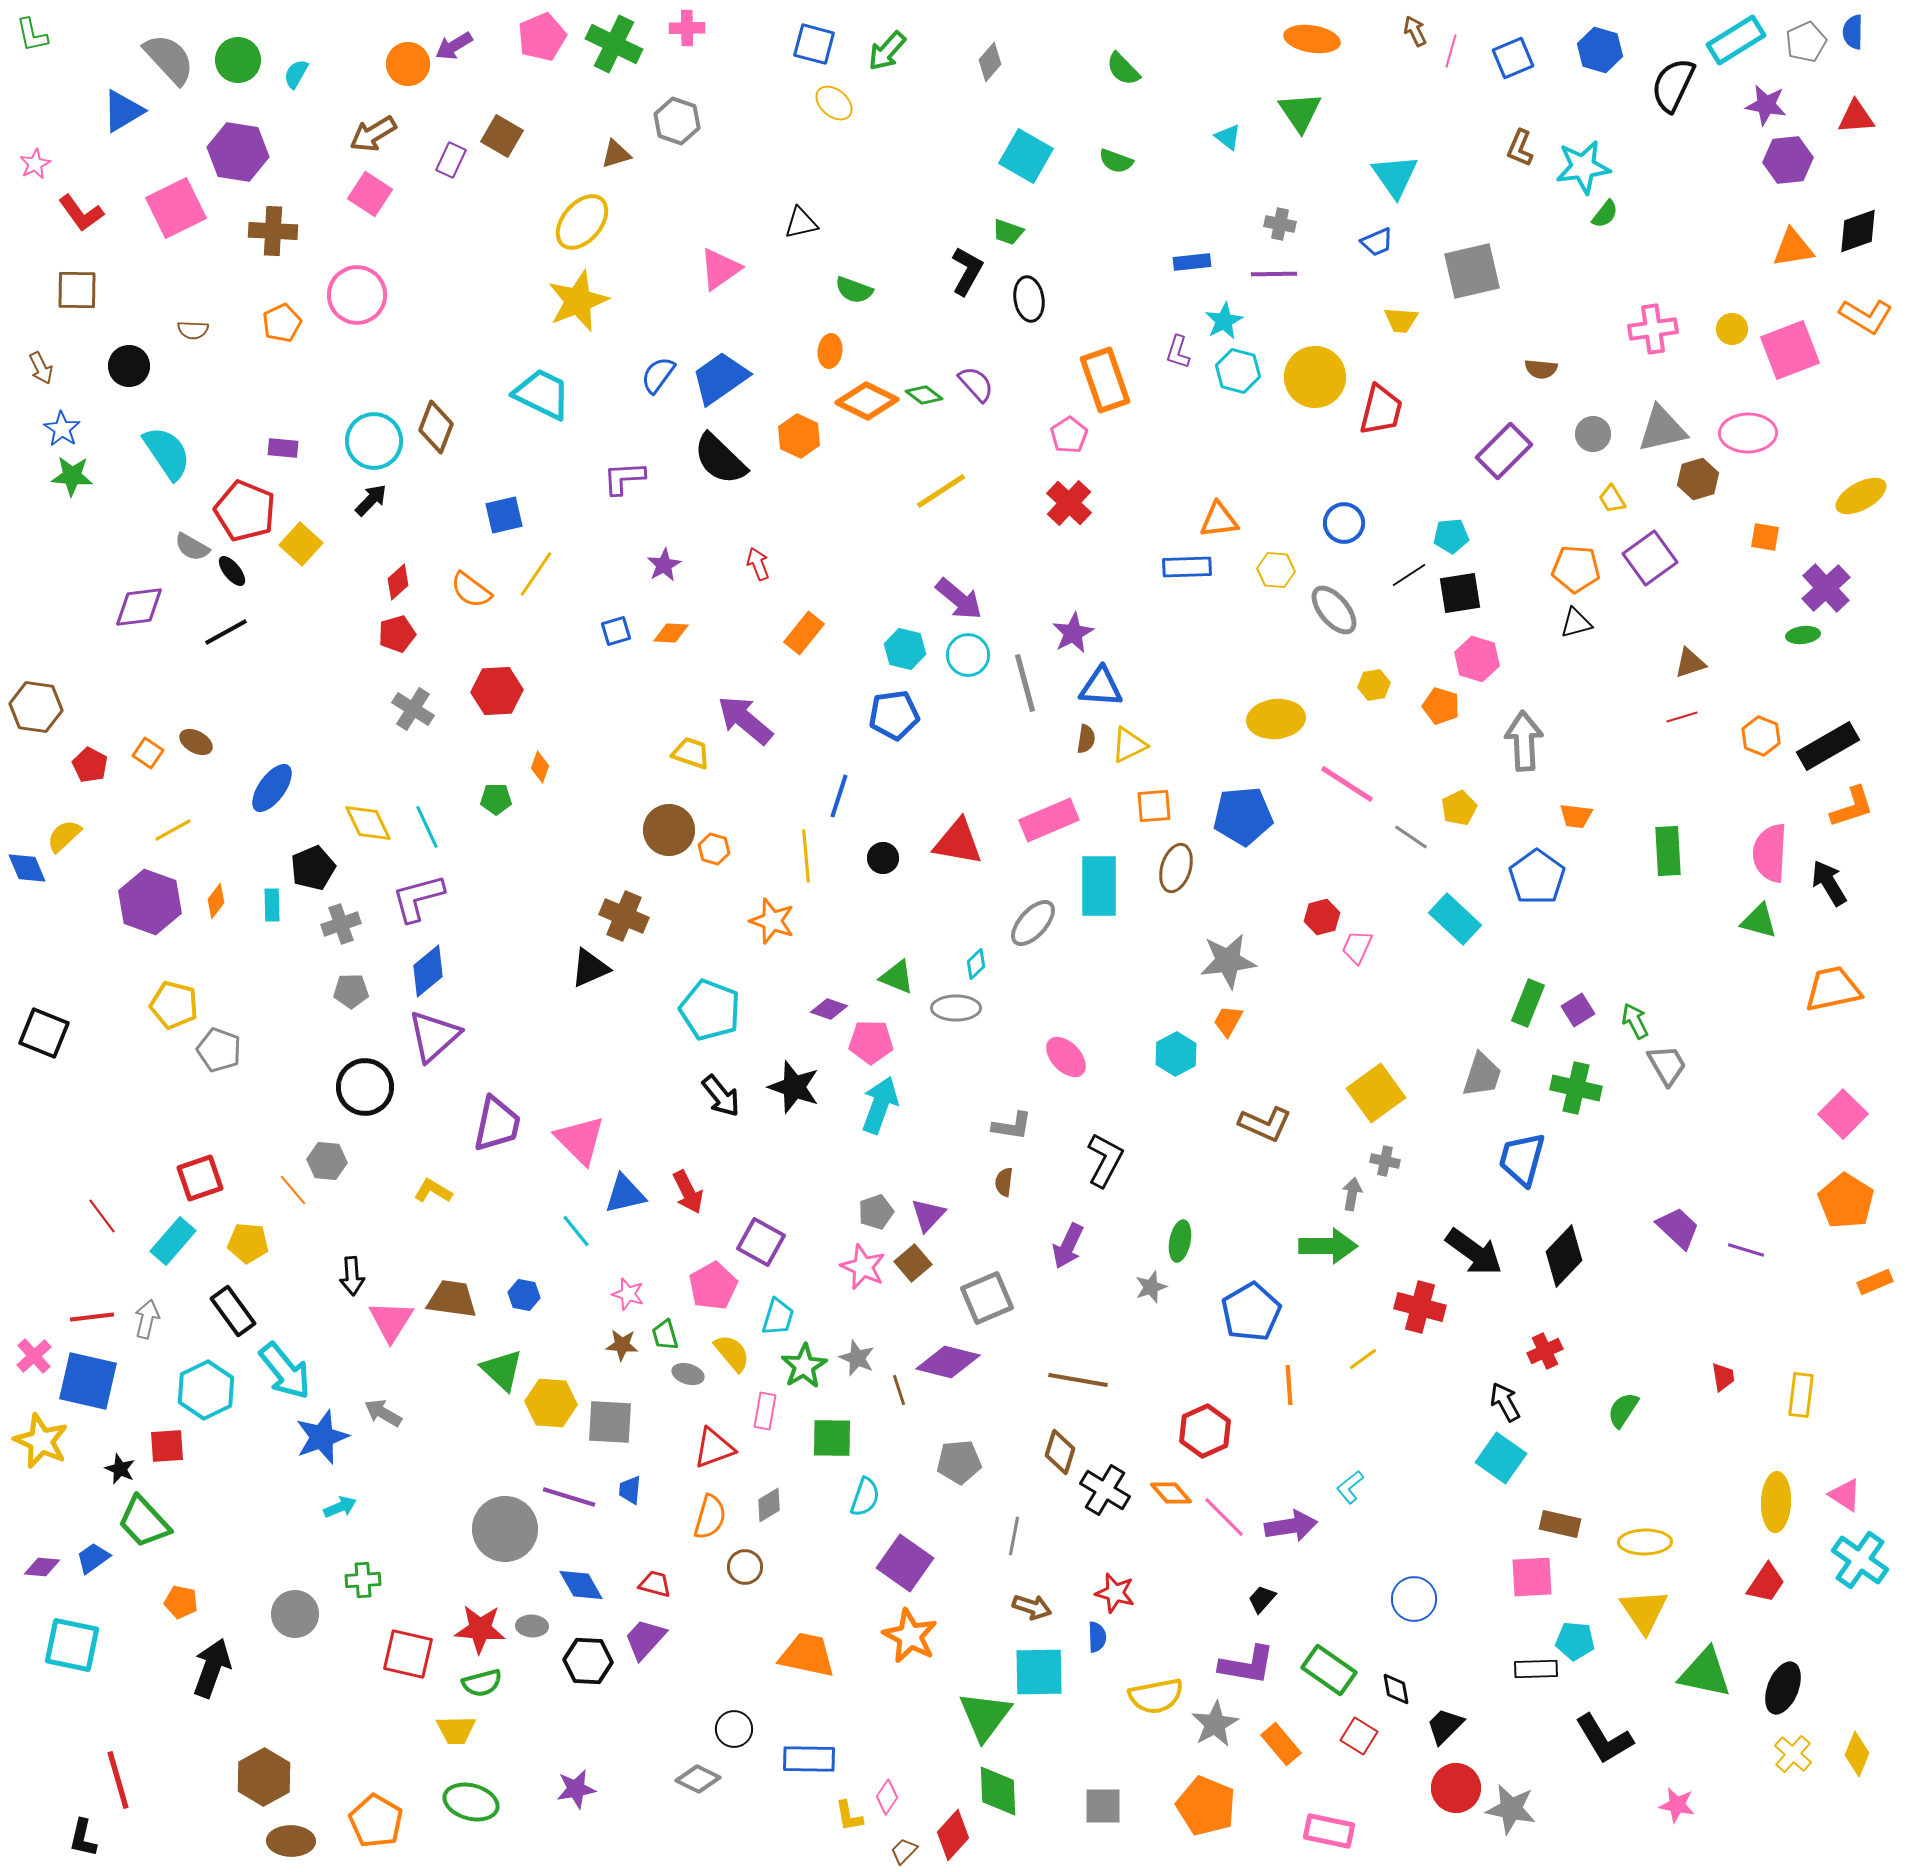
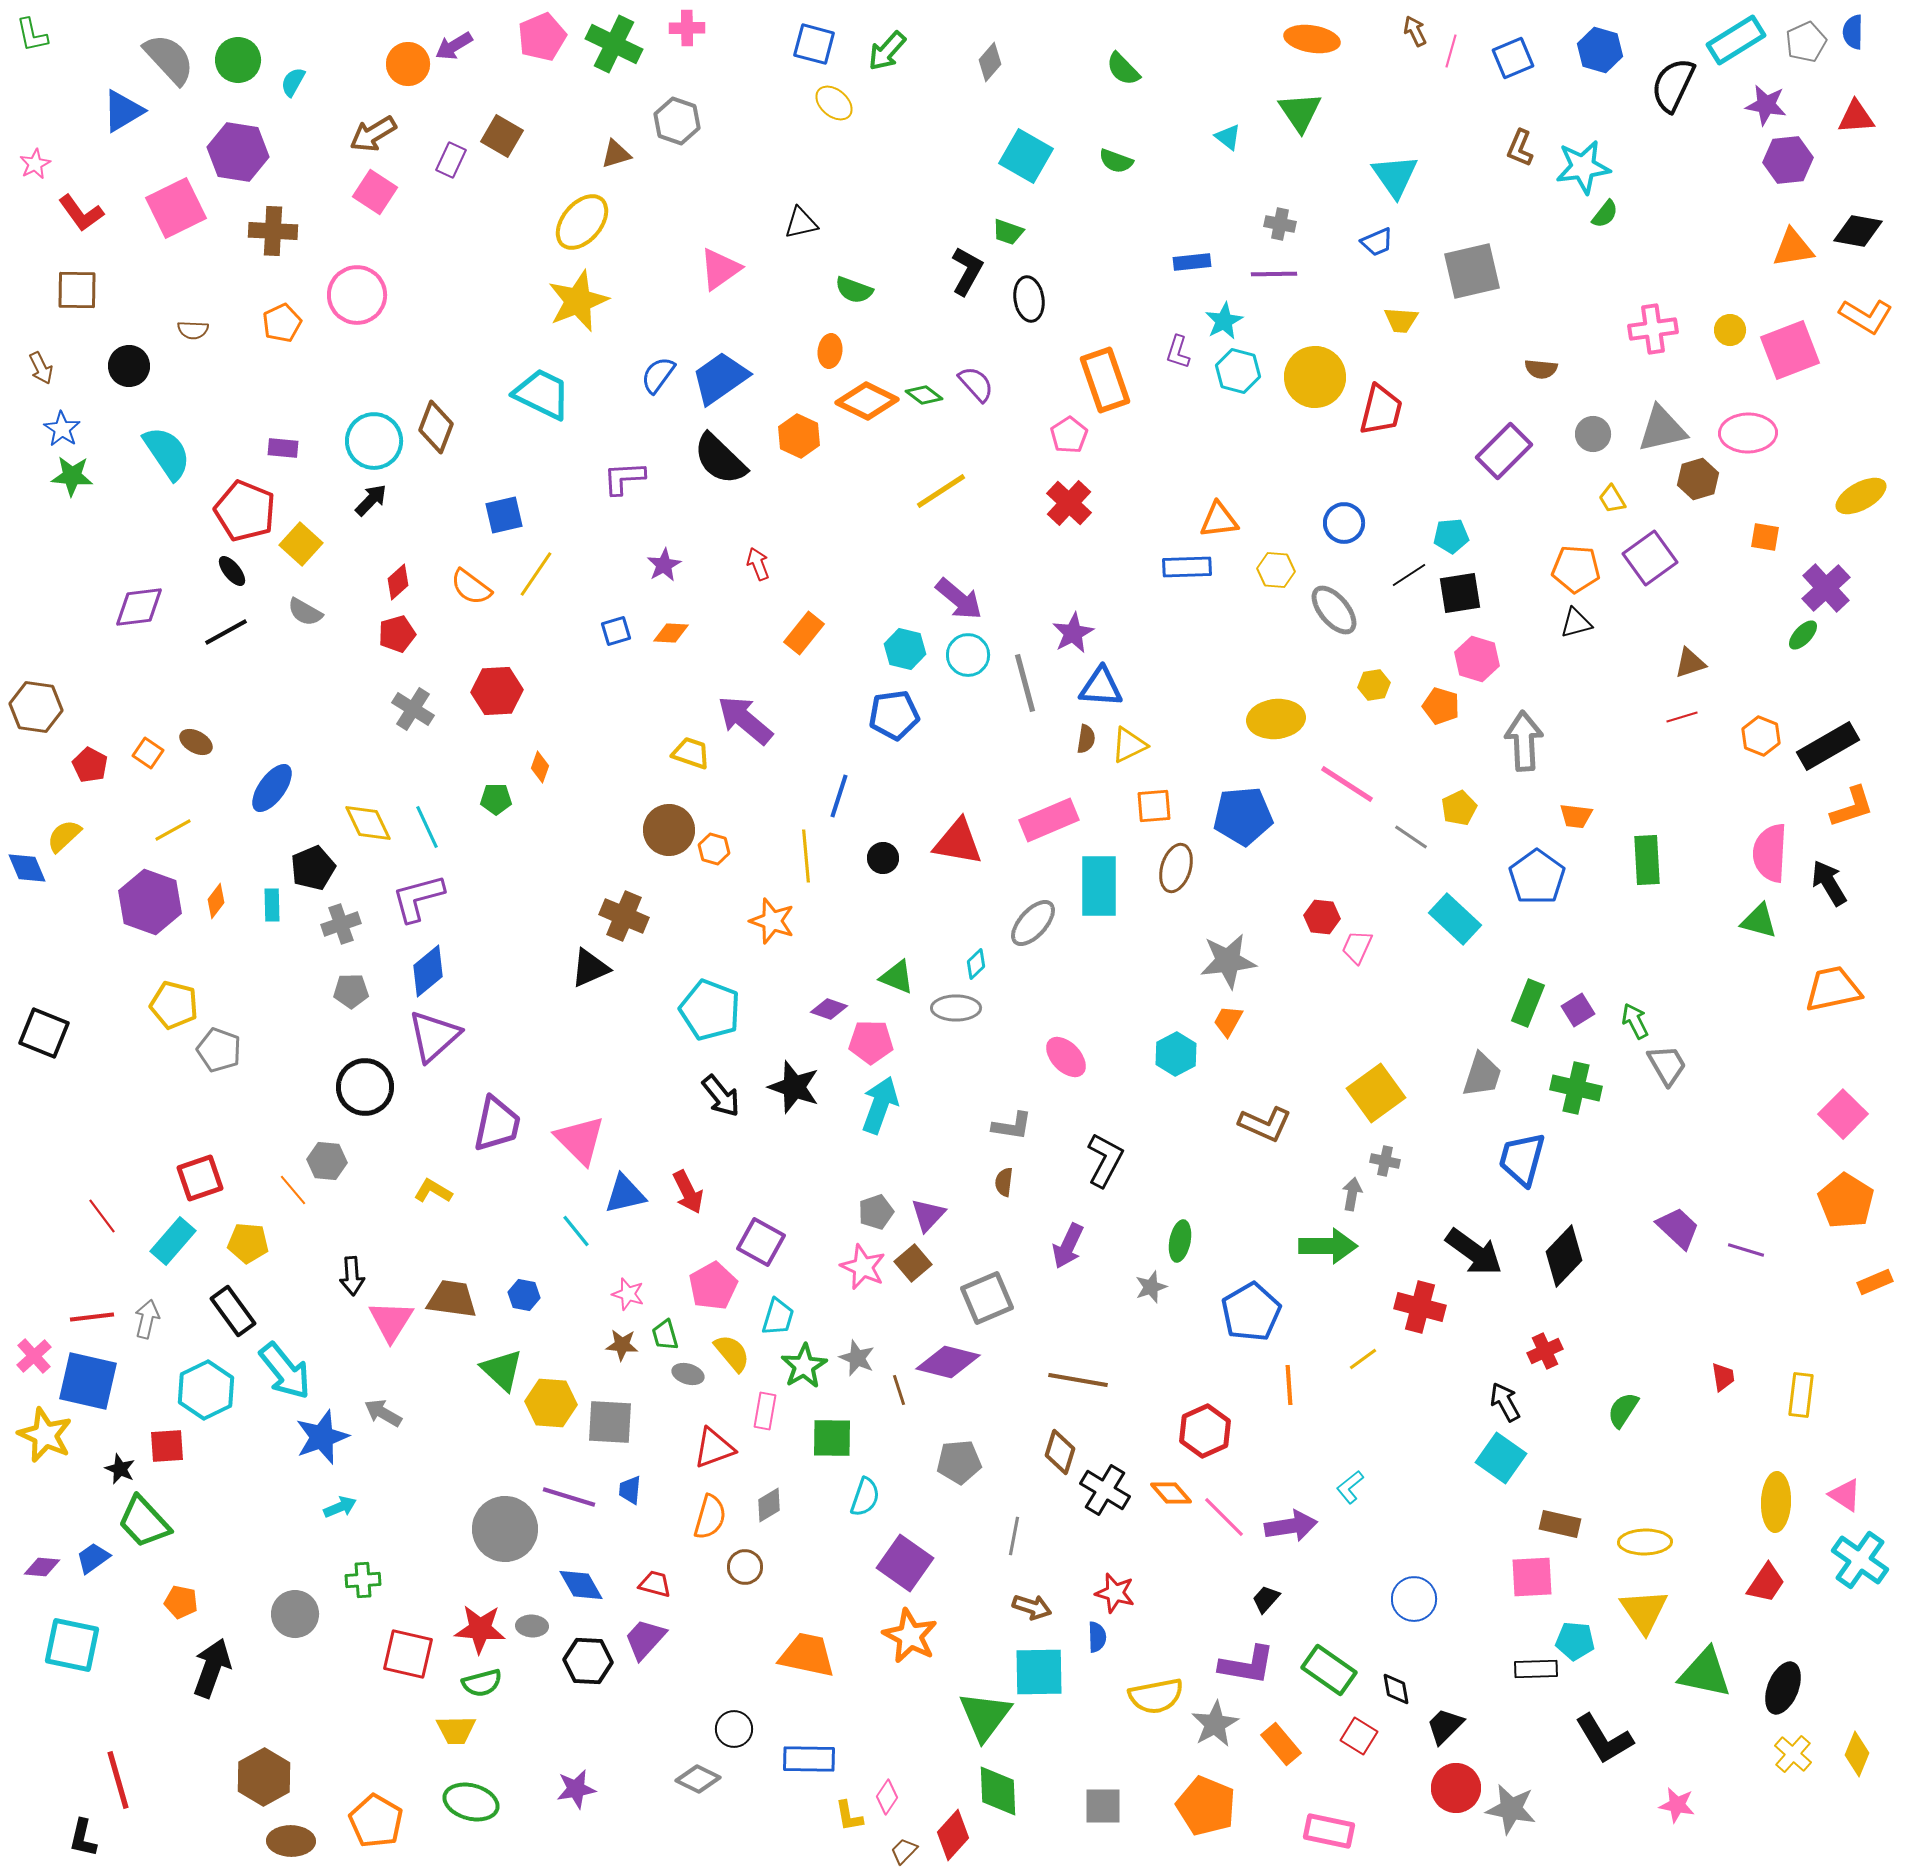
cyan semicircle at (296, 74): moved 3 px left, 8 px down
pink square at (370, 194): moved 5 px right, 2 px up
black diamond at (1858, 231): rotated 30 degrees clockwise
yellow circle at (1732, 329): moved 2 px left, 1 px down
gray semicircle at (192, 547): moved 113 px right, 65 px down
orange semicircle at (471, 590): moved 3 px up
green ellipse at (1803, 635): rotated 40 degrees counterclockwise
green rectangle at (1668, 851): moved 21 px left, 9 px down
red hexagon at (1322, 917): rotated 20 degrees clockwise
yellow star at (41, 1441): moved 4 px right, 6 px up
black trapezoid at (1262, 1599): moved 4 px right
